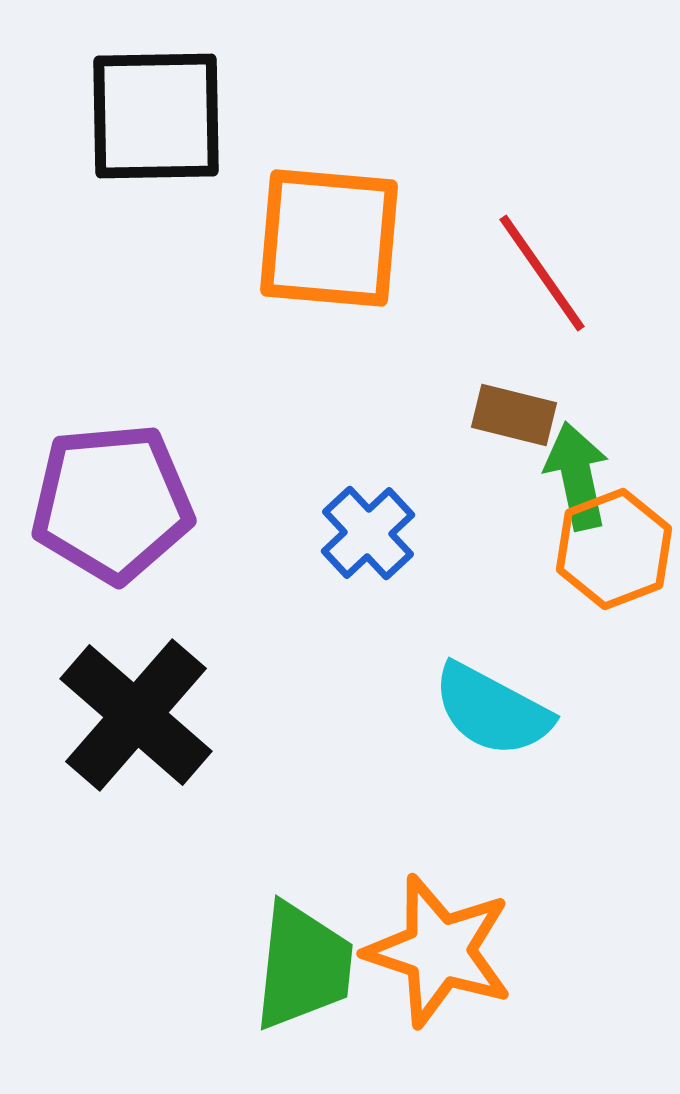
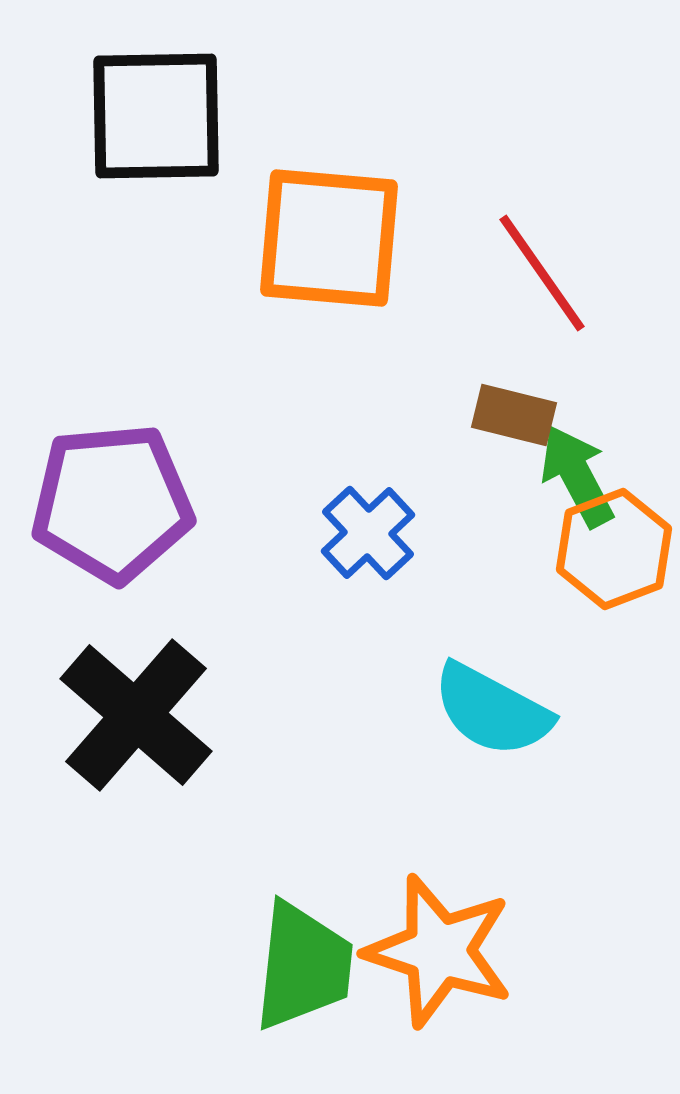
green arrow: rotated 16 degrees counterclockwise
